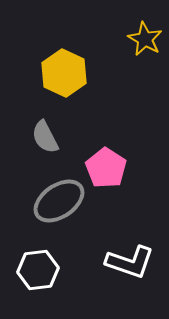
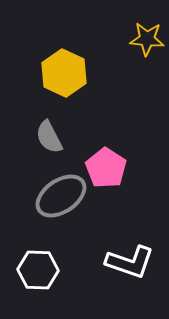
yellow star: moved 2 px right; rotated 24 degrees counterclockwise
gray semicircle: moved 4 px right
gray ellipse: moved 2 px right, 5 px up
white hexagon: rotated 9 degrees clockwise
